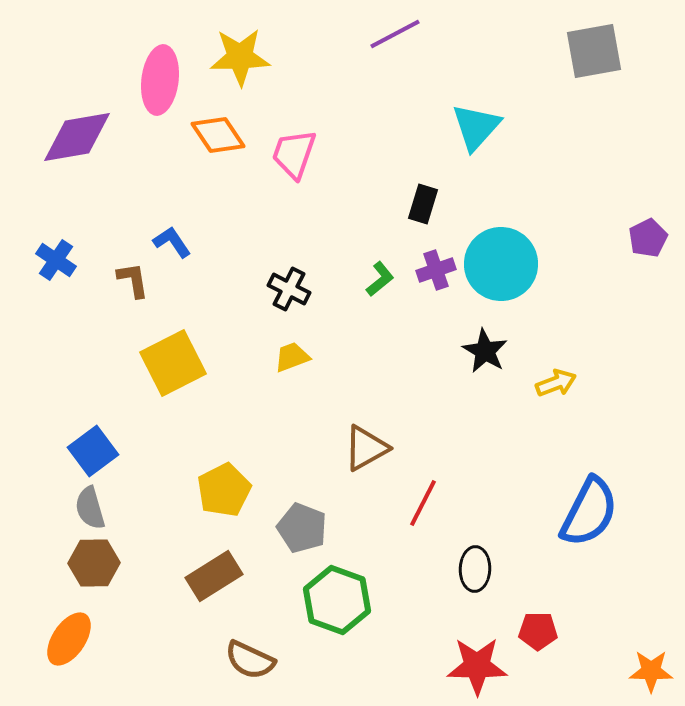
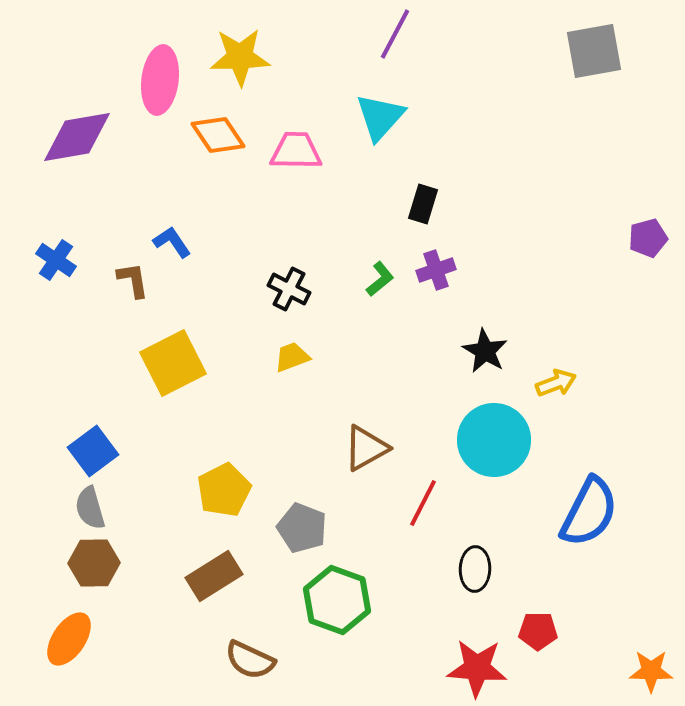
purple line: rotated 34 degrees counterclockwise
cyan triangle: moved 96 px left, 10 px up
pink trapezoid: moved 2 px right, 3 px up; rotated 72 degrees clockwise
purple pentagon: rotated 12 degrees clockwise
cyan circle: moved 7 px left, 176 px down
red star: moved 2 px down; rotated 4 degrees clockwise
